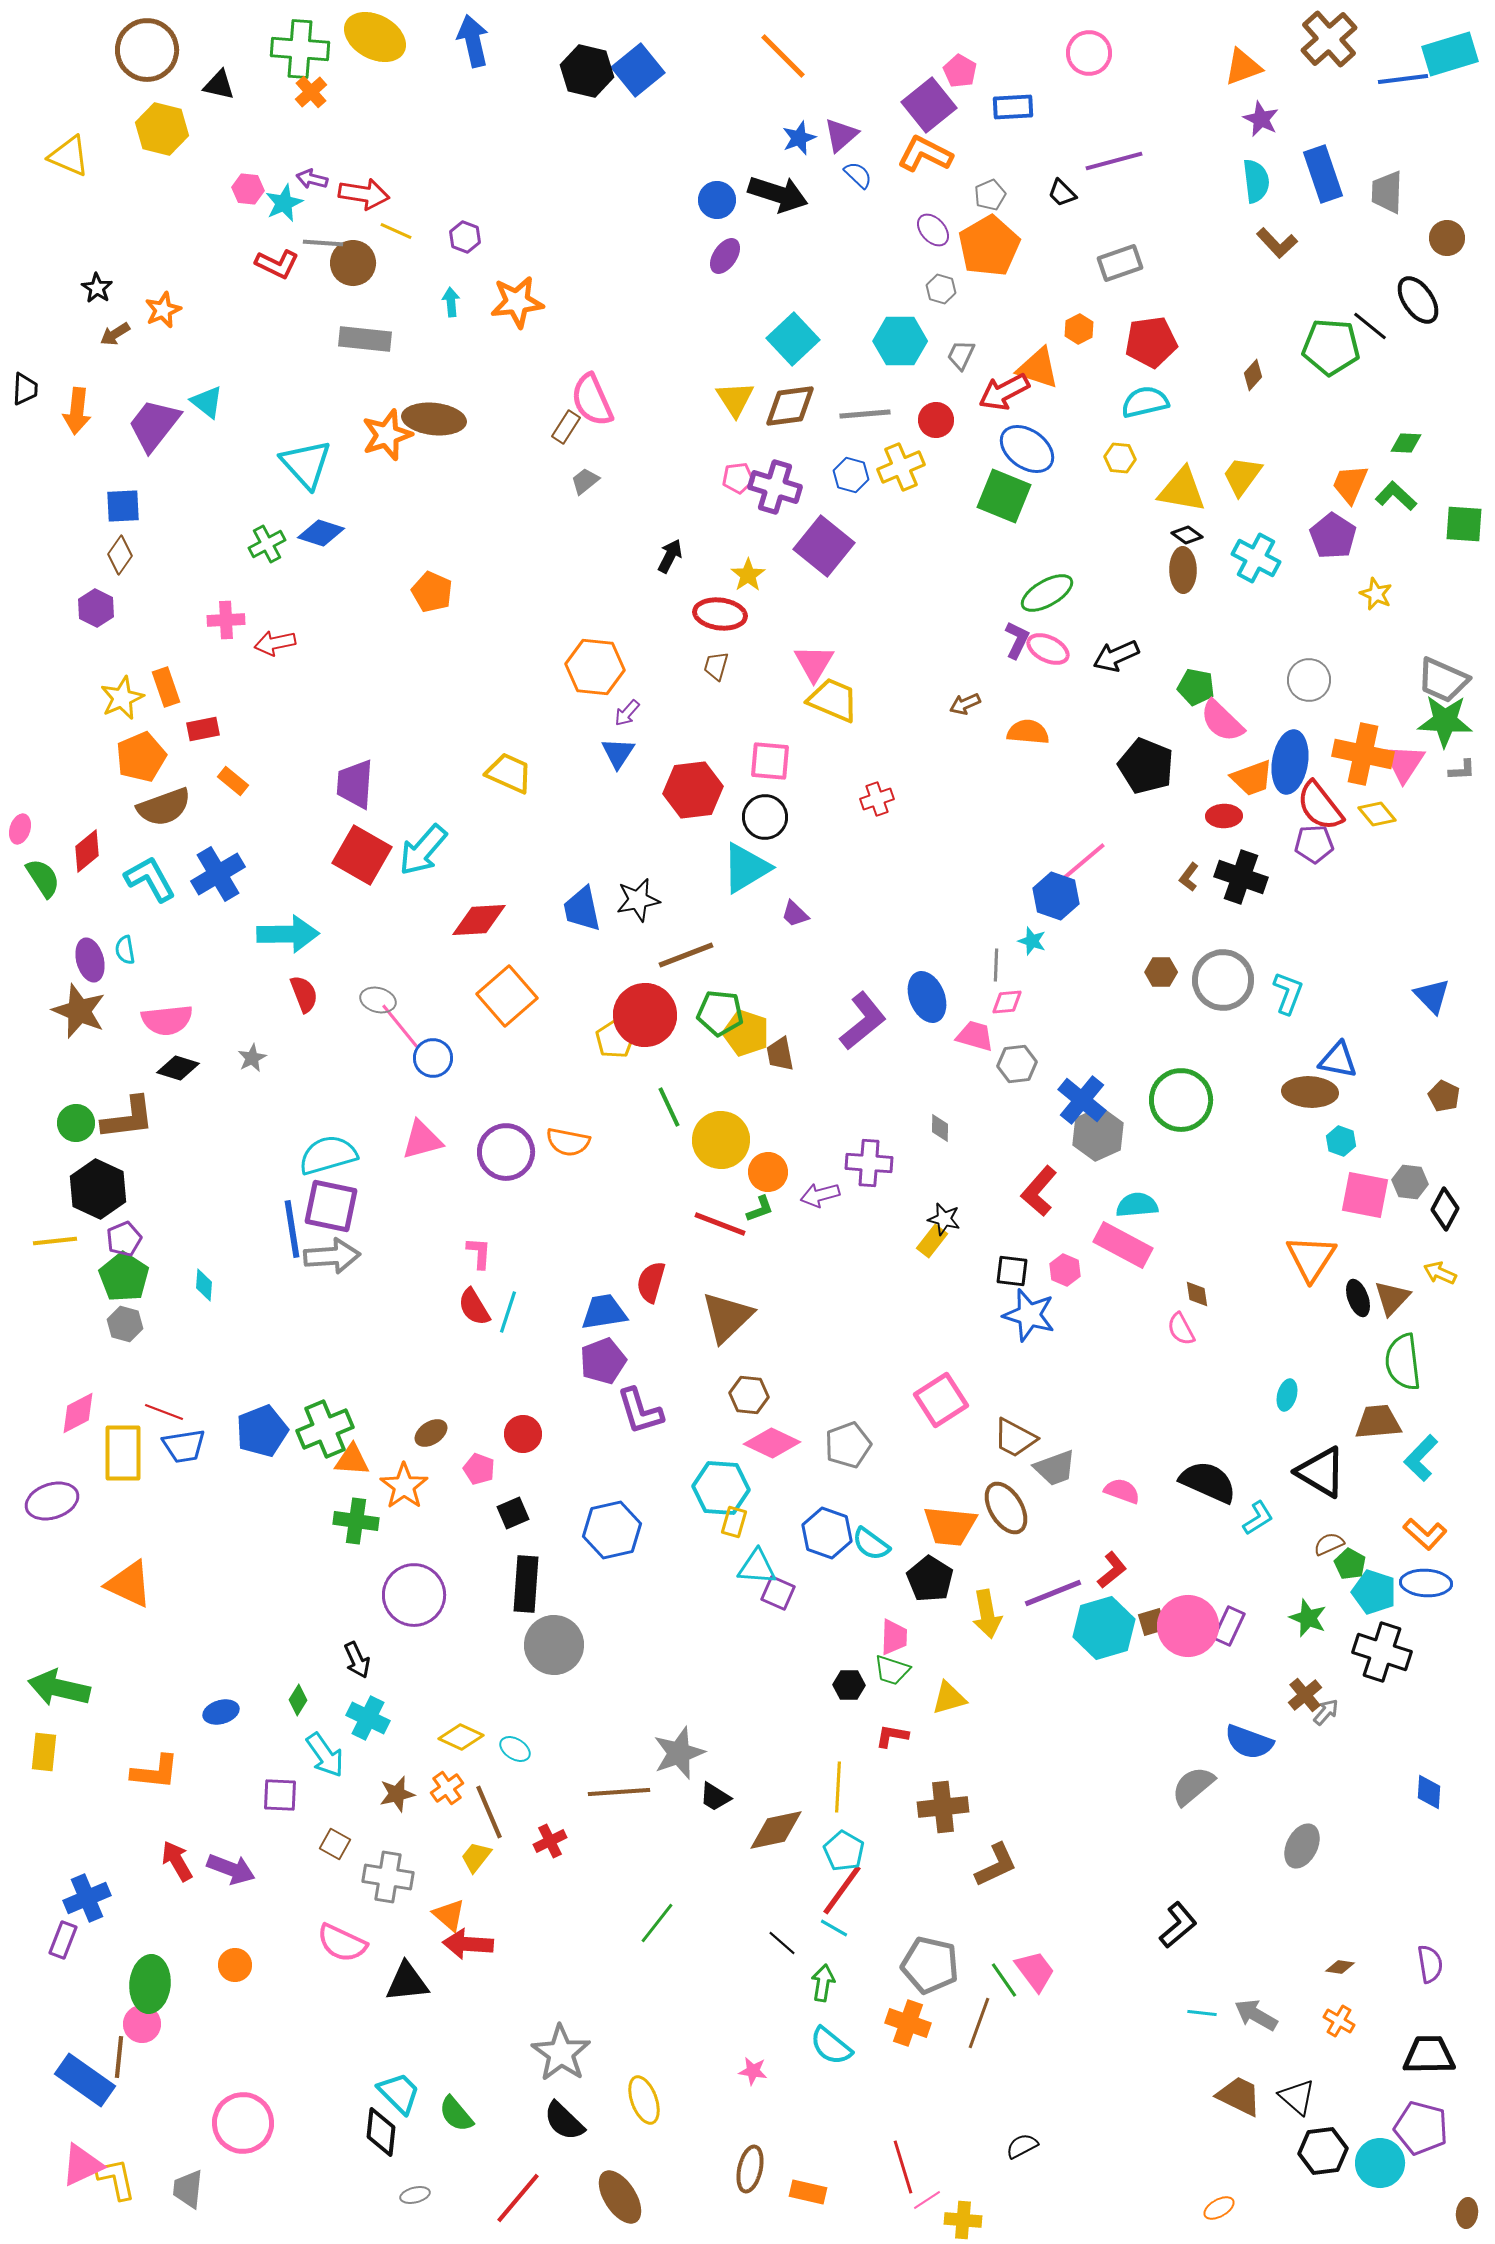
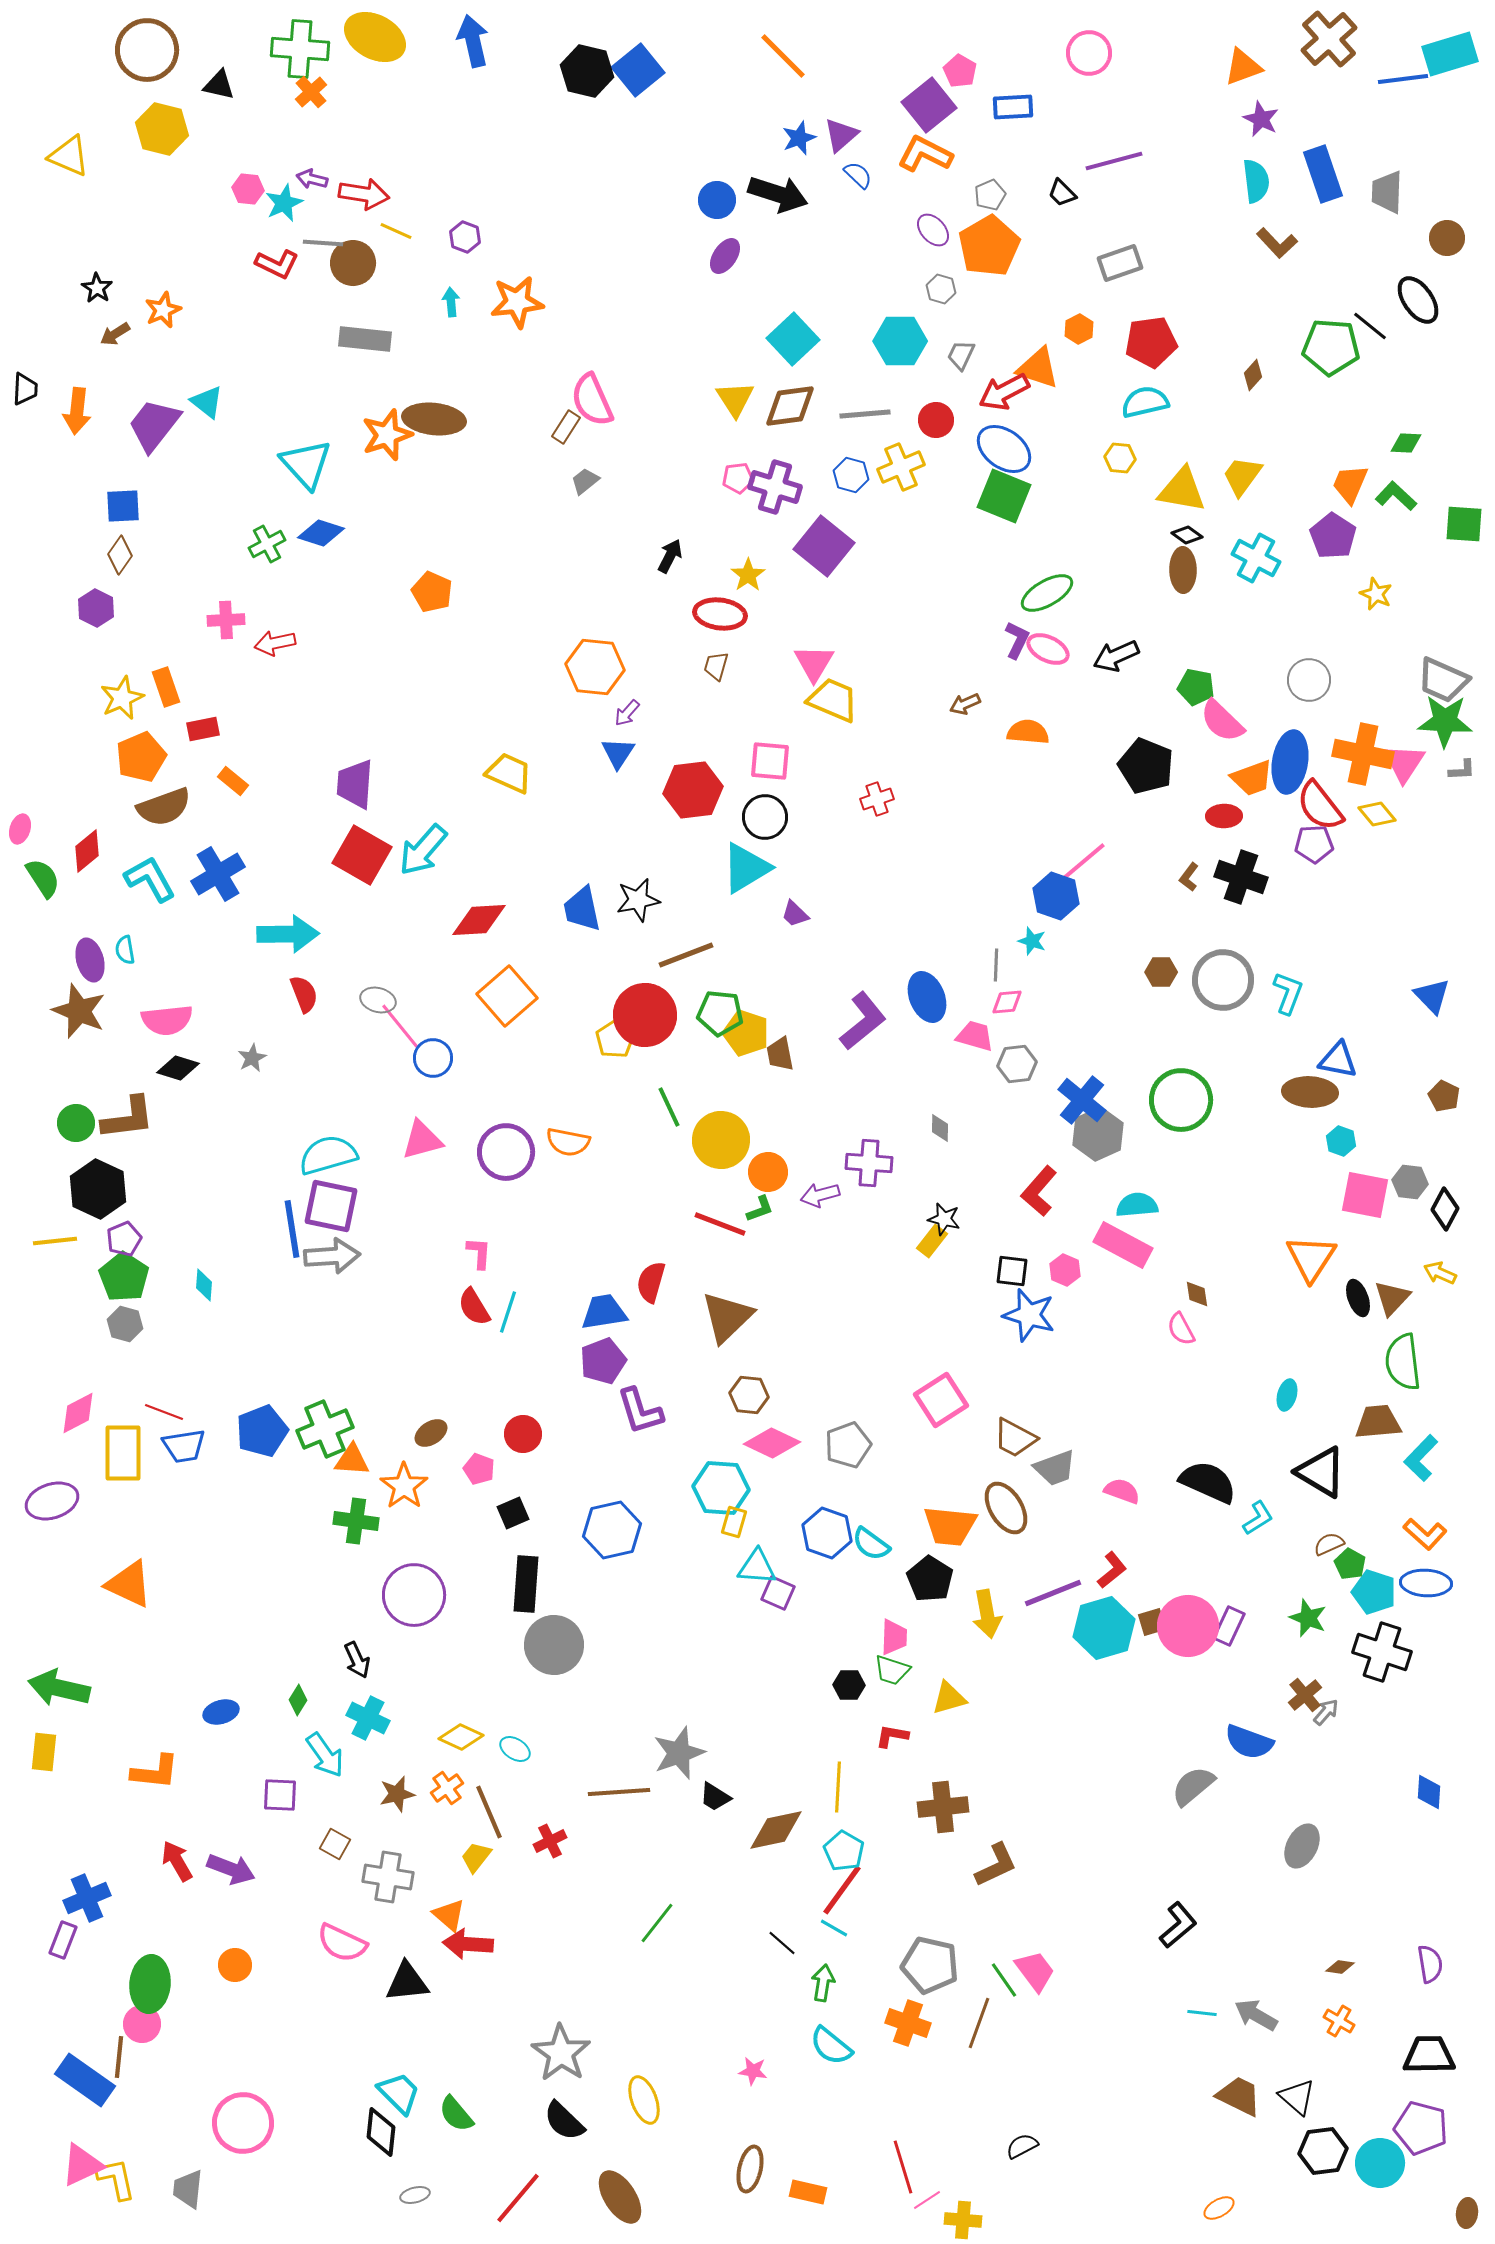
blue ellipse at (1027, 449): moved 23 px left
